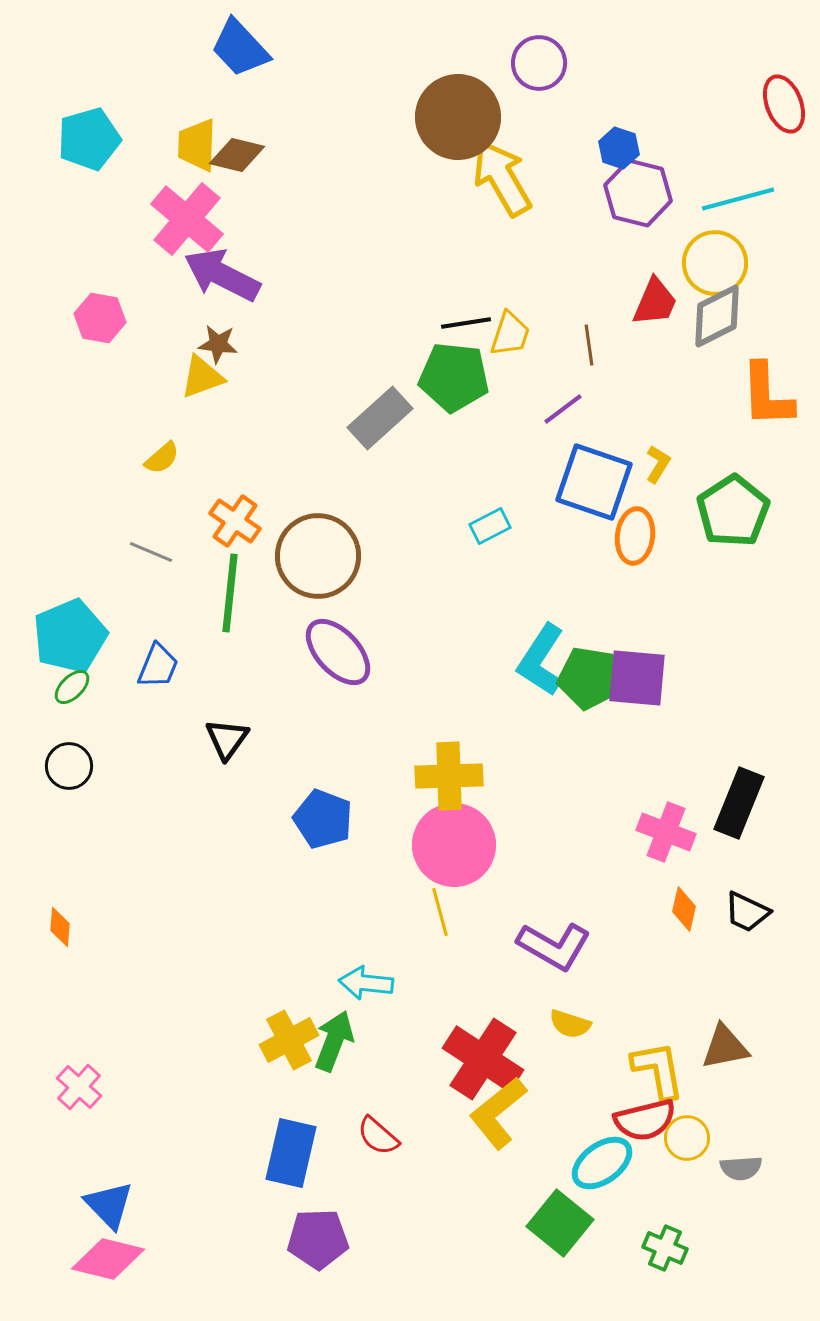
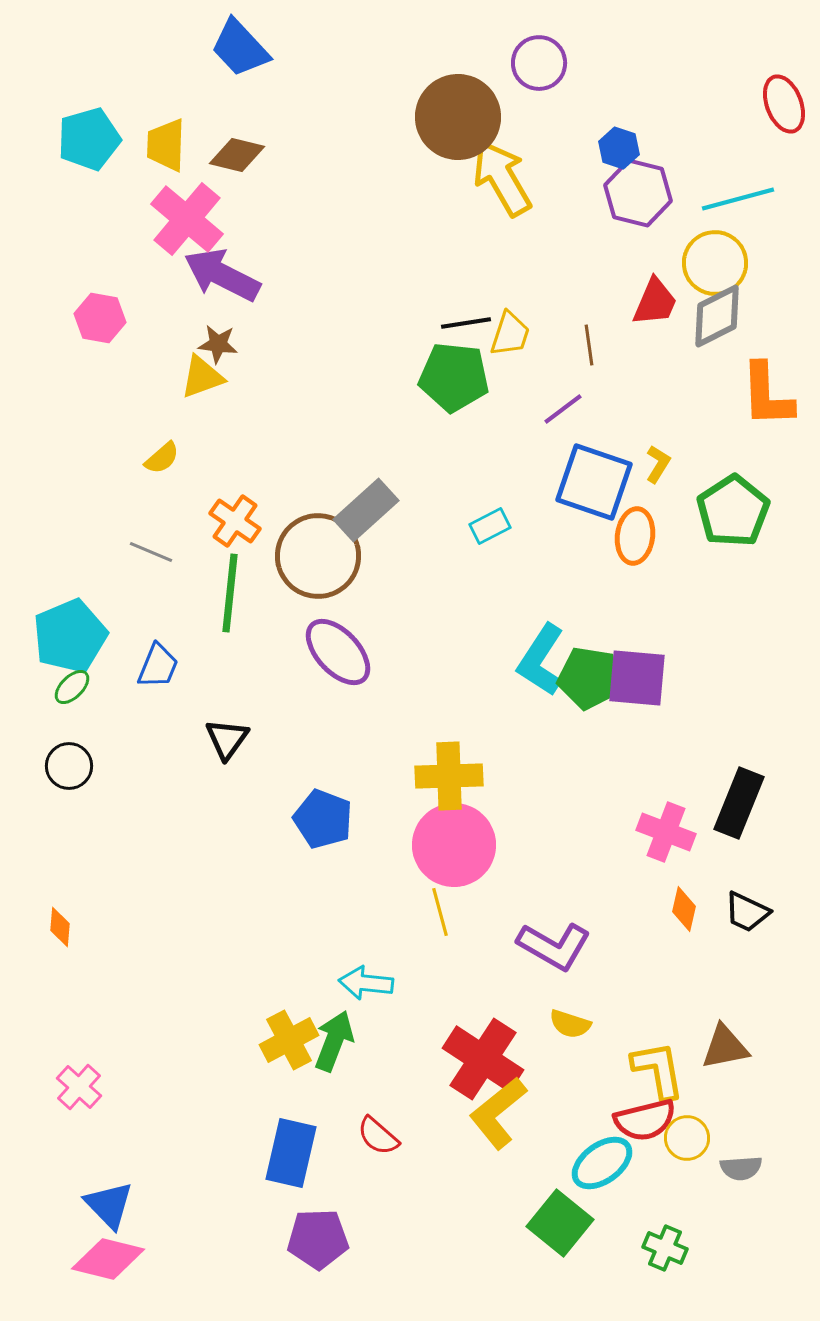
yellow trapezoid at (197, 145): moved 31 px left
gray rectangle at (380, 418): moved 14 px left, 92 px down
